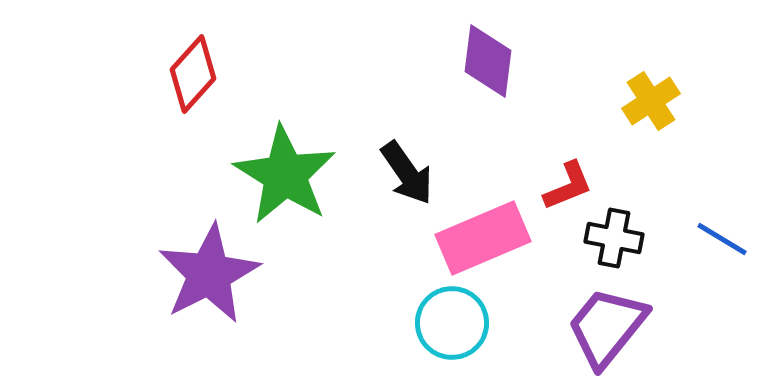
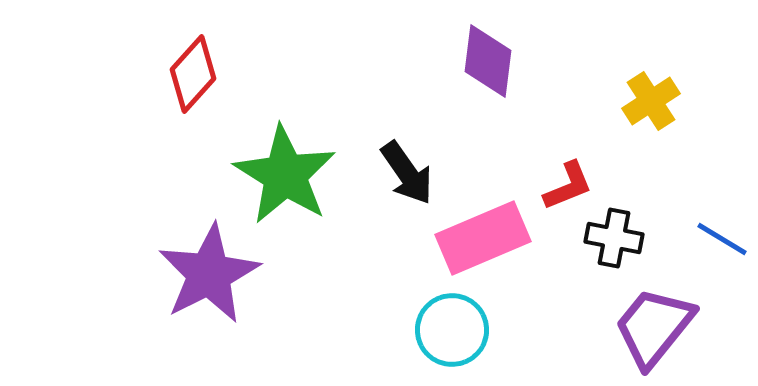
cyan circle: moved 7 px down
purple trapezoid: moved 47 px right
